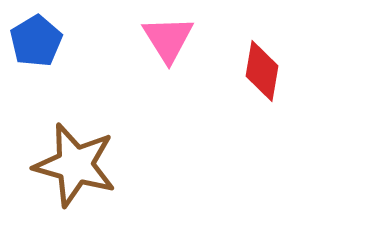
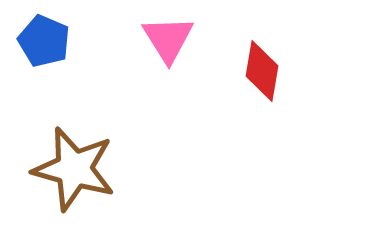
blue pentagon: moved 8 px right; rotated 18 degrees counterclockwise
brown star: moved 1 px left, 4 px down
